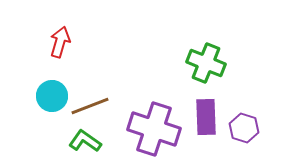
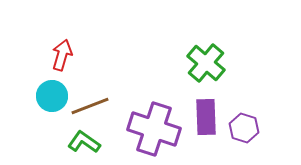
red arrow: moved 2 px right, 13 px down
green cross: rotated 18 degrees clockwise
green L-shape: moved 1 px left, 1 px down
